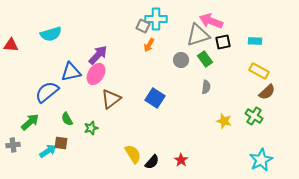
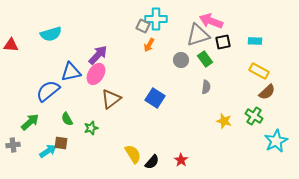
blue semicircle: moved 1 px right, 1 px up
cyan star: moved 15 px right, 19 px up
